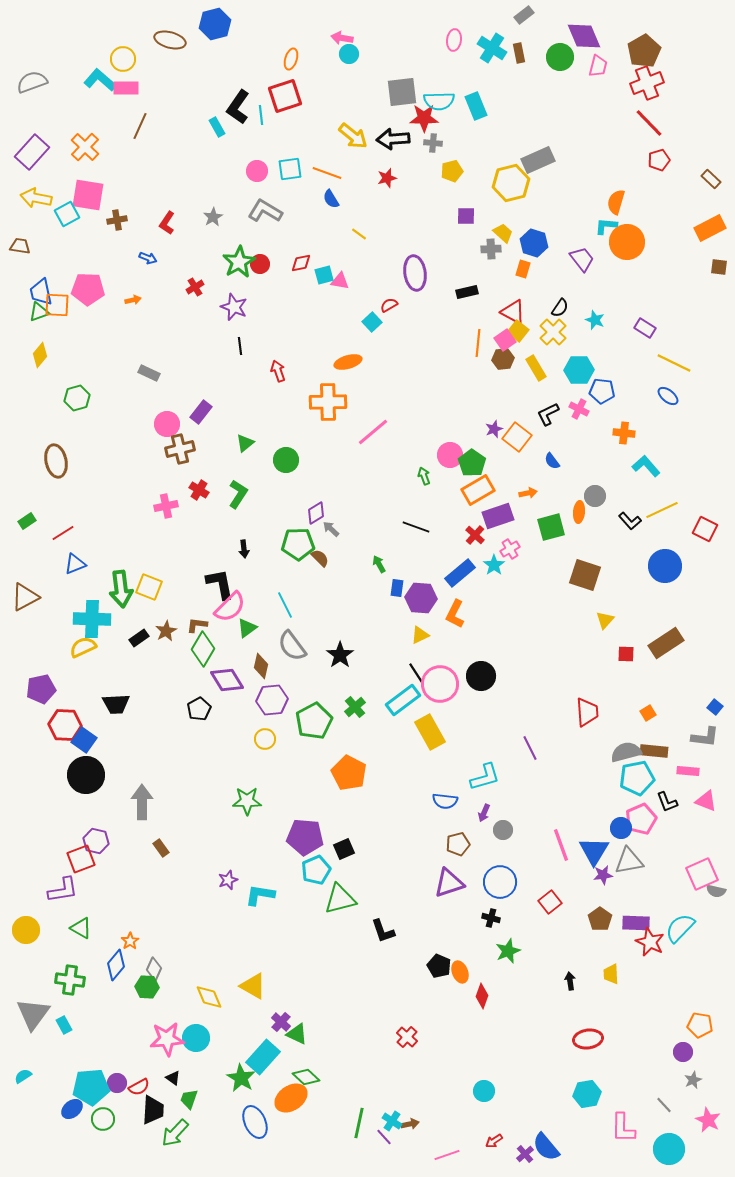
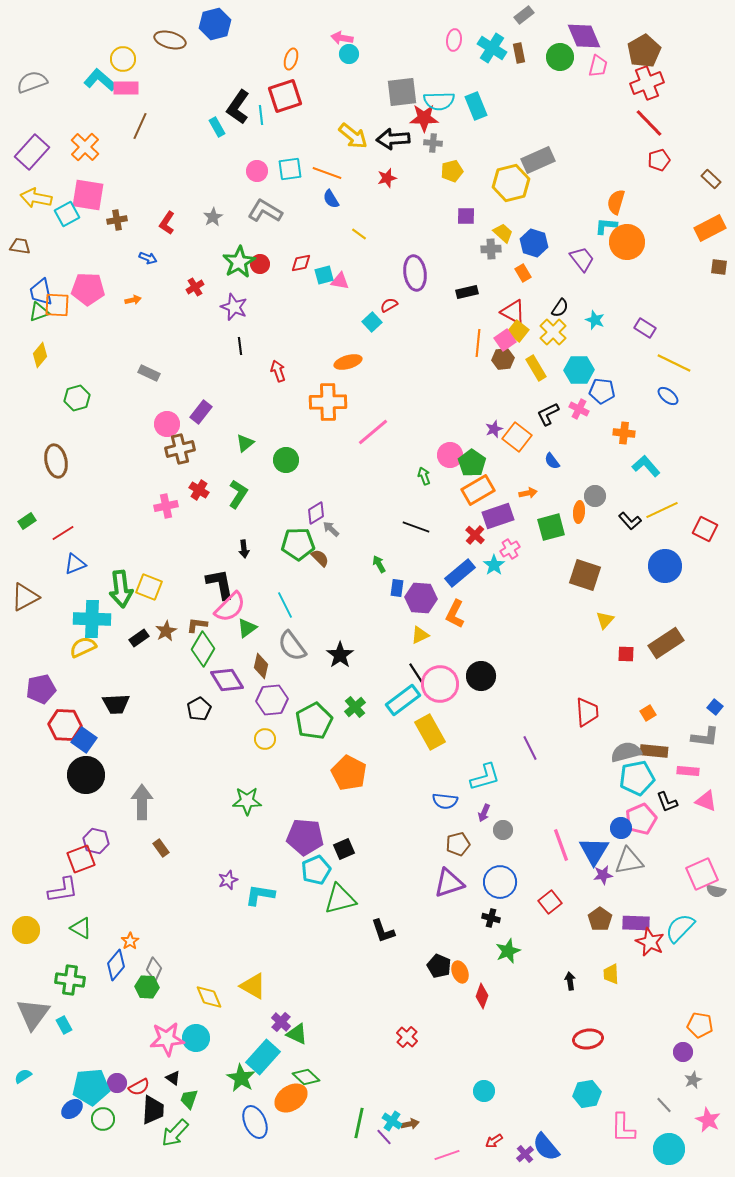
orange rectangle at (523, 269): moved 4 px down; rotated 48 degrees counterclockwise
